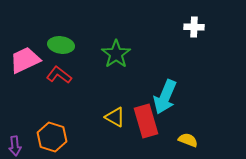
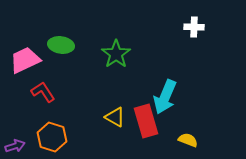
red L-shape: moved 16 px left, 17 px down; rotated 20 degrees clockwise
purple arrow: rotated 102 degrees counterclockwise
